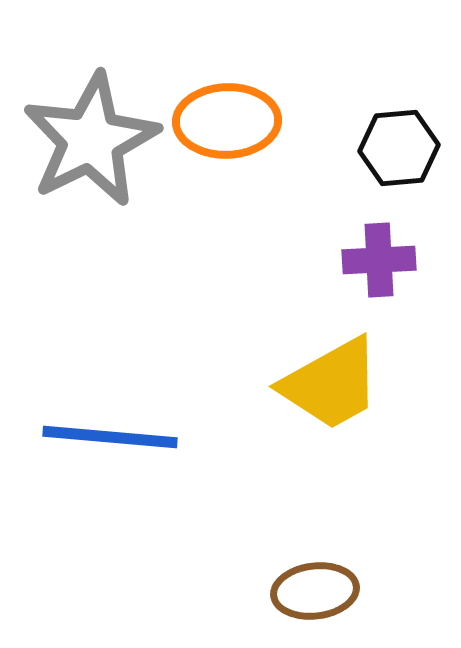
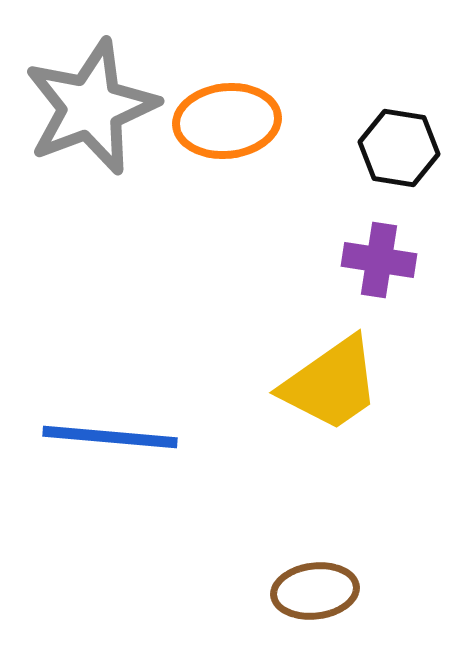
orange ellipse: rotated 4 degrees counterclockwise
gray star: moved 33 px up; rotated 5 degrees clockwise
black hexagon: rotated 14 degrees clockwise
purple cross: rotated 12 degrees clockwise
yellow trapezoid: rotated 6 degrees counterclockwise
